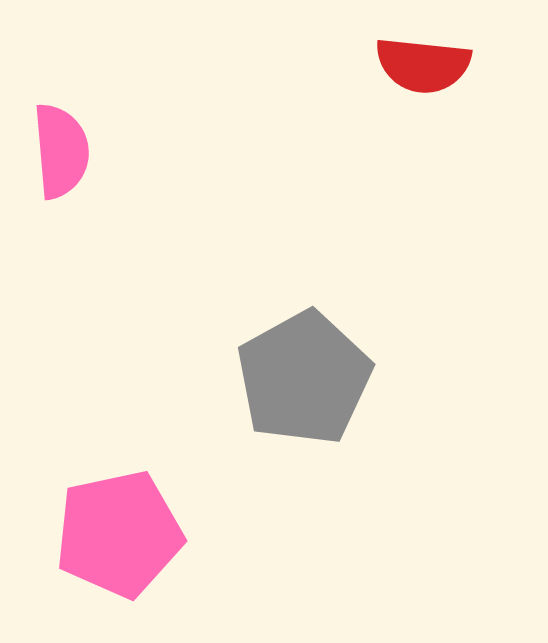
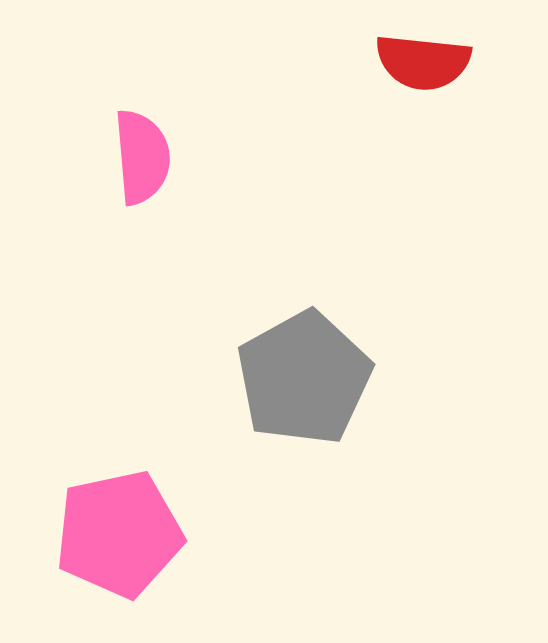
red semicircle: moved 3 px up
pink semicircle: moved 81 px right, 6 px down
